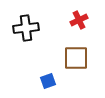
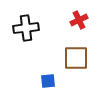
blue square: rotated 14 degrees clockwise
